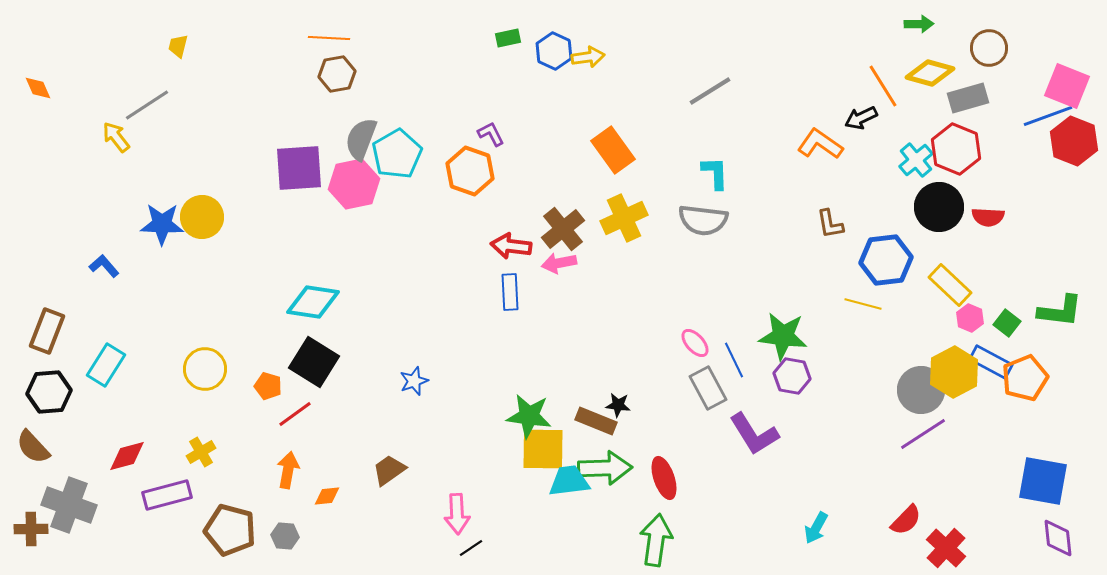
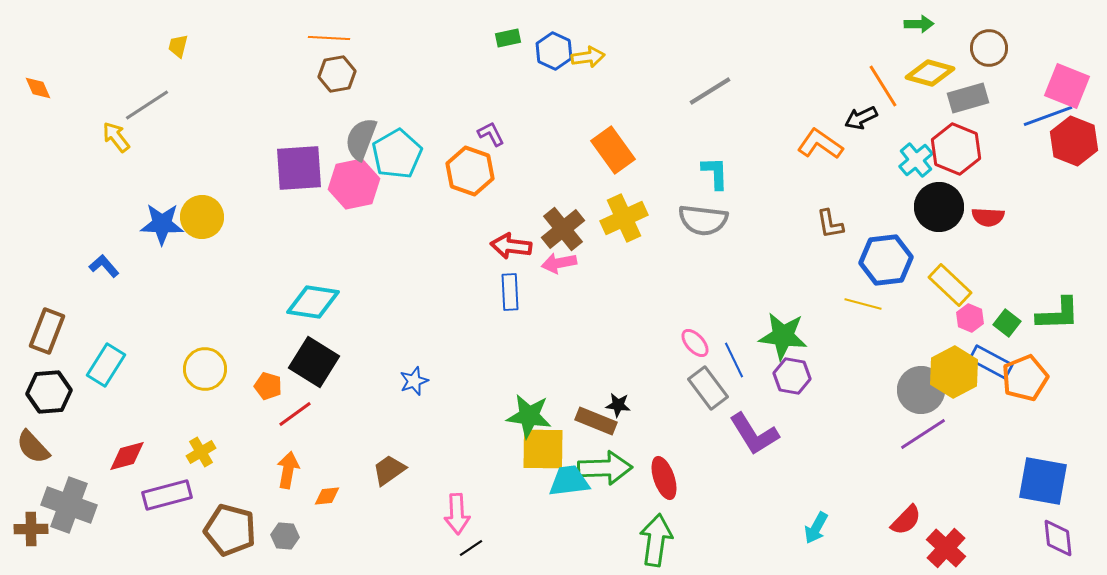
green L-shape at (1060, 311): moved 2 px left, 3 px down; rotated 9 degrees counterclockwise
gray rectangle at (708, 388): rotated 9 degrees counterclockwise
